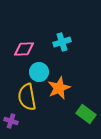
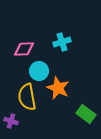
cyan circle: moved 1 px up
orange star: moved 1 px left; rotated 25 degrees counterclockwise
